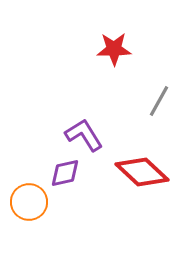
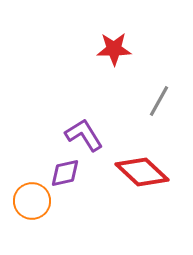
orange circle: moved 3 px right, 1 px up
